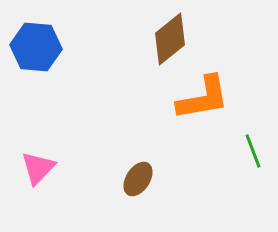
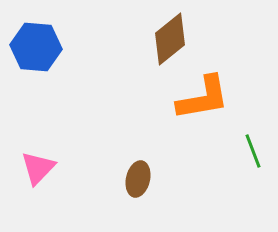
brown ellipse: rotated 20 degrees counterclockwise
